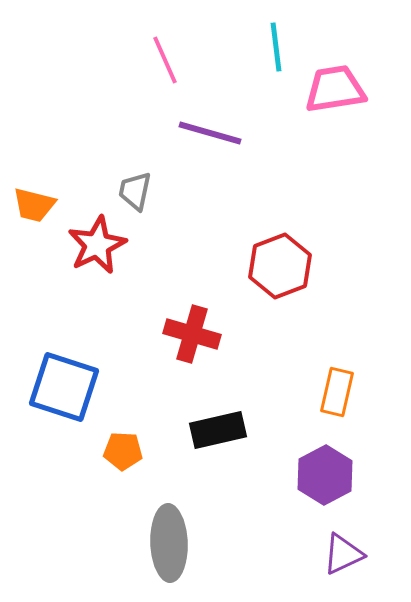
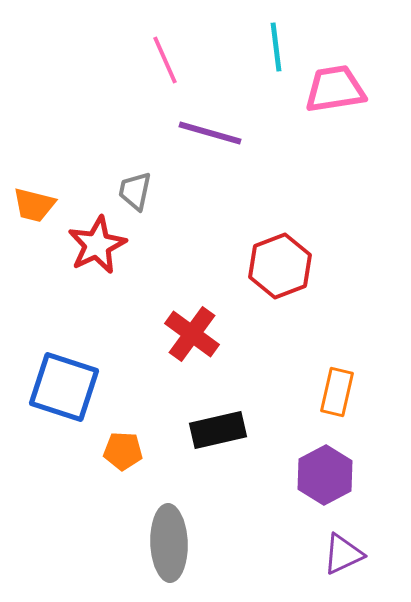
red cross: rotated 20 degrees clockwise
